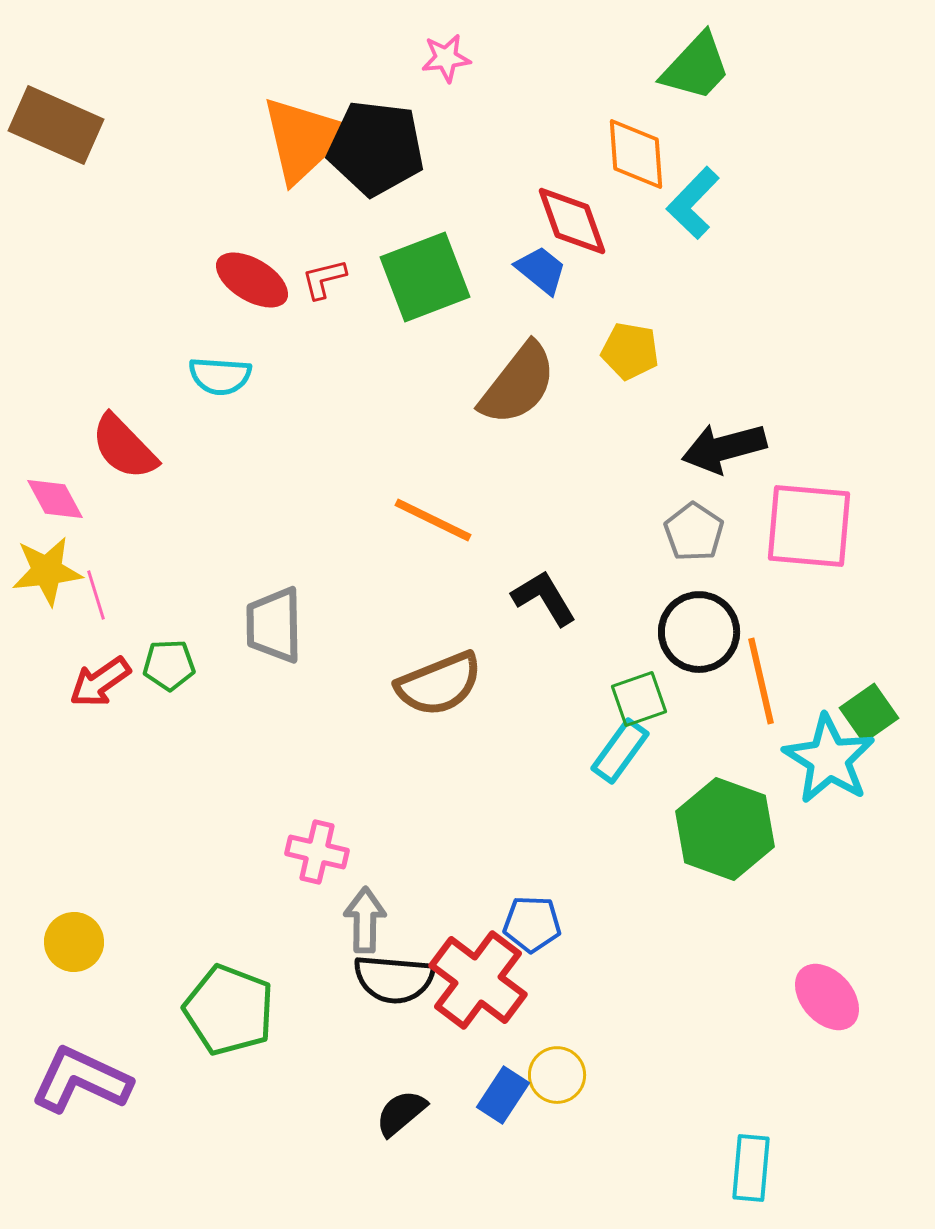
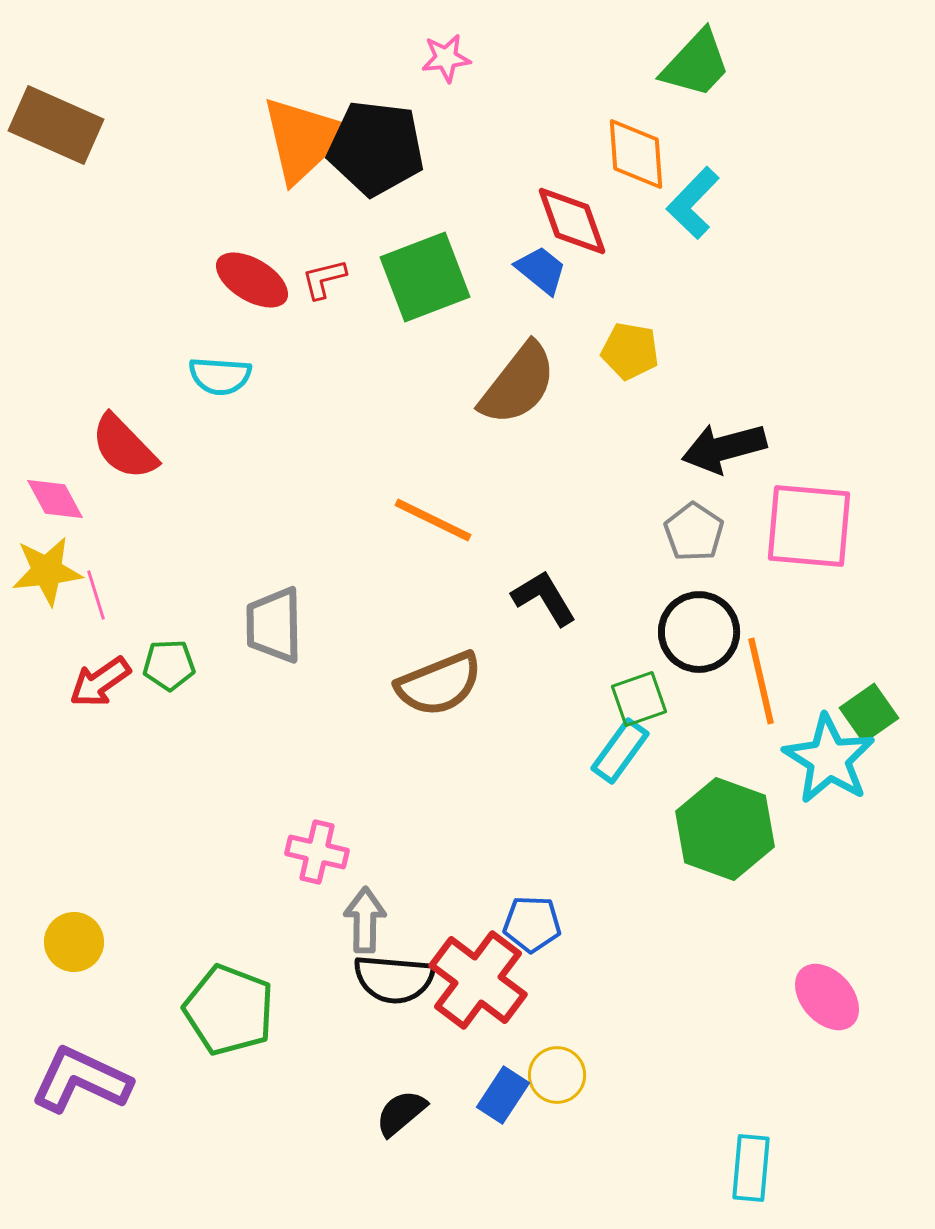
green trapezoid at (696, 67): moved 3 px up
